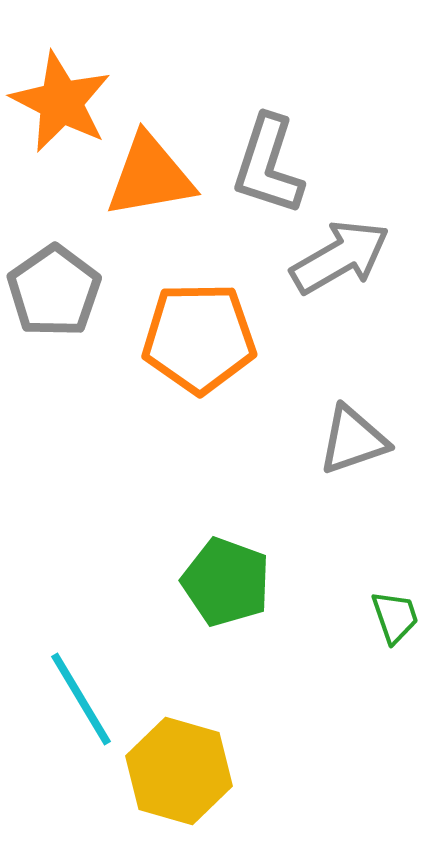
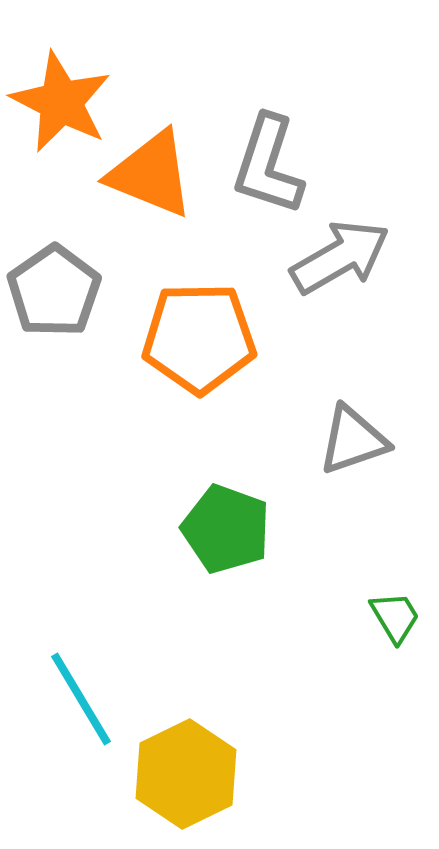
orange triangle: moved 1 px right, 2 px up; rotated 32 degrees clockwise
green pentagon: moved 53 px up
green trapezoid: rotated 12 degrees counterclockwise
yellow hexagon: moved 7 px right, 3 px down; rotated 18 degrees clockwise
